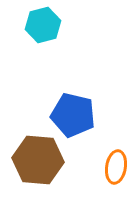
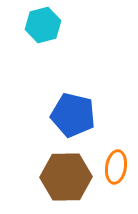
brown hexagon: moved 28 px right, 17 px down; rotated 6 degrees counterclockwise
